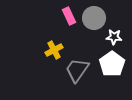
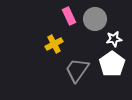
gray circle: moved 1 px right, 1 px down
white star: moved 2 px down; rotated 14 degrees counterclockwise
yellow cross: moved 6 px up
